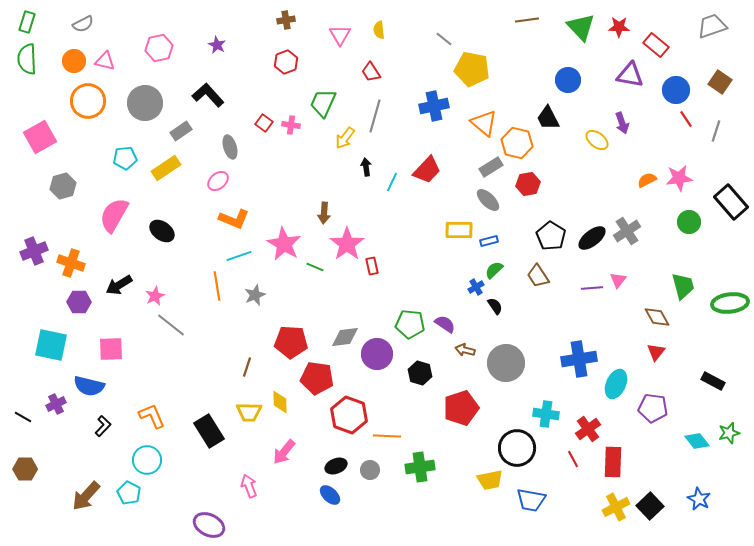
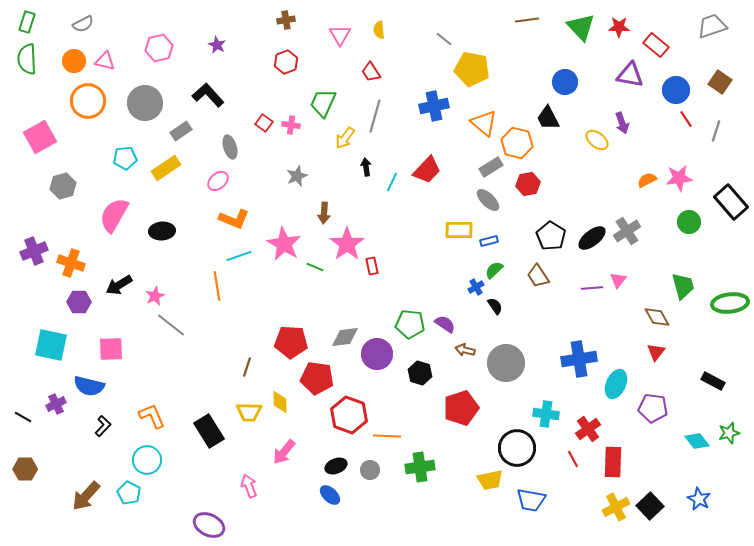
blue circle at (568, 80): moved 3 px left, 2 px down
black ellipse at (162, 231): rotated 40 degrees counterclockwise
gray star at (255, 295): moved 42 px right, 119 px up
